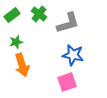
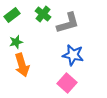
green cross: moved 4 px right
pink square: moved 1 px down; rotated 30 degrees counterclockwise
